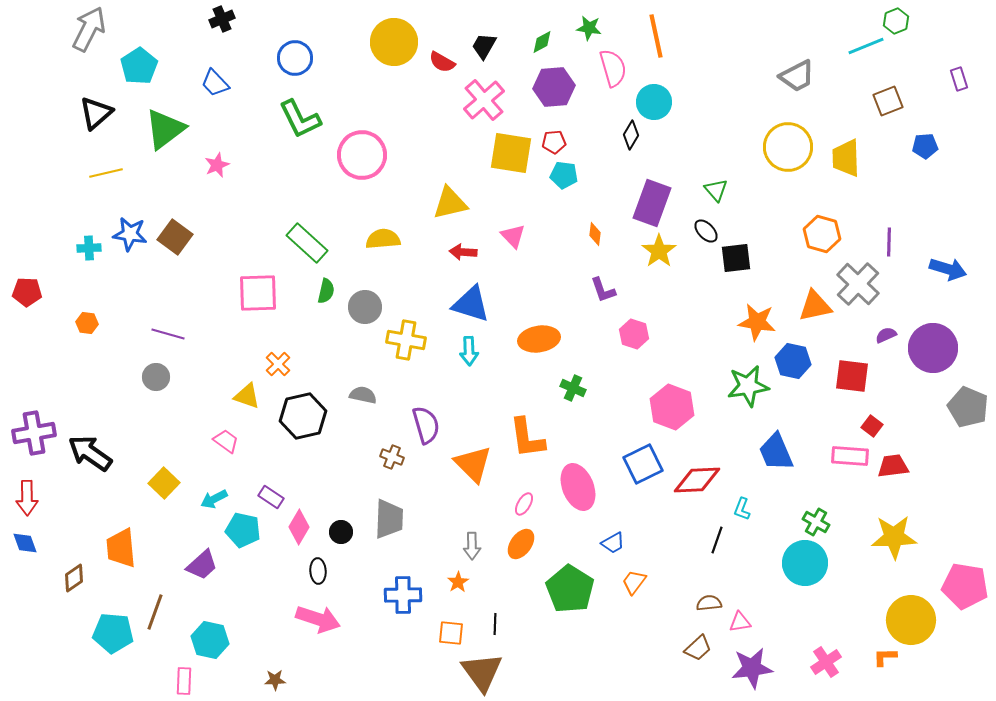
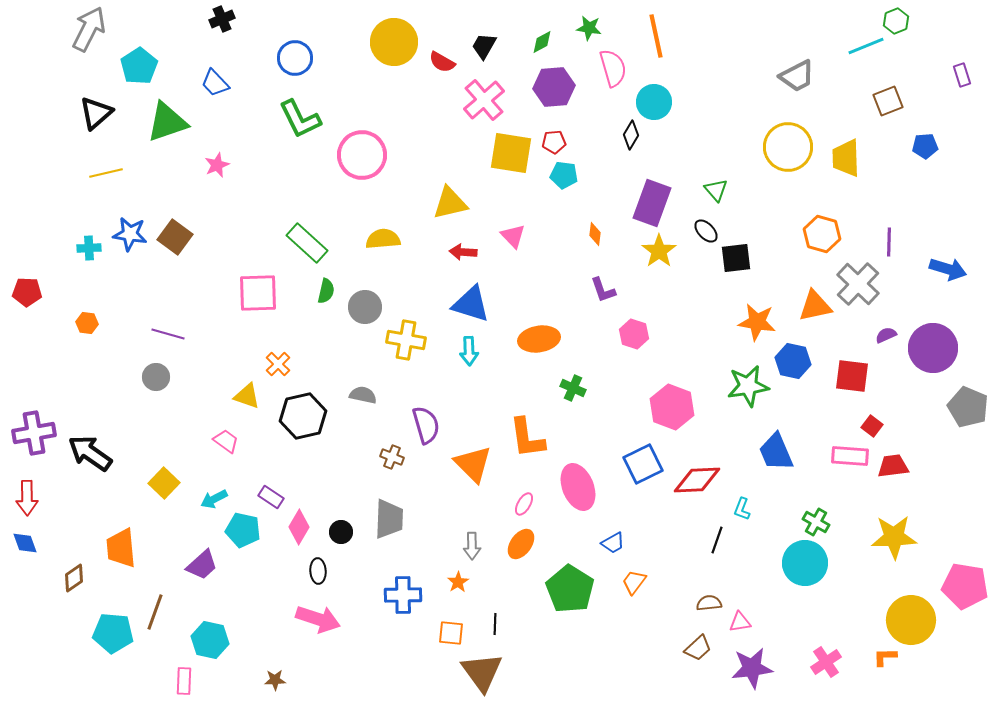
purple rectangle at (959, 79): moved 3 px right, 4 px up
green triangle at (165, 129): moved 2 px right, 7 px up; rotated 18 degrees clockwise
